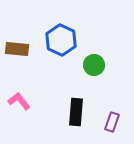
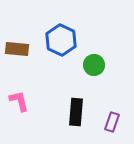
pink L-shape: rotated 25 degrees clockwise
